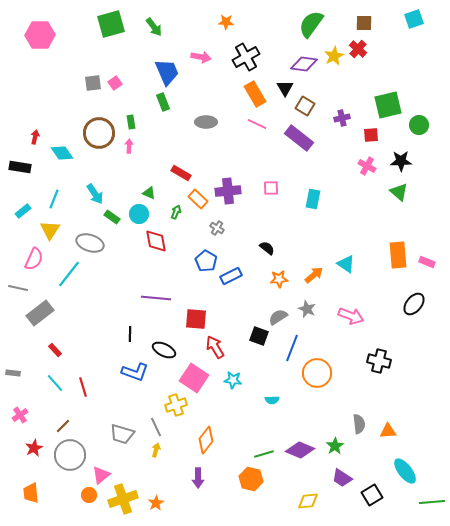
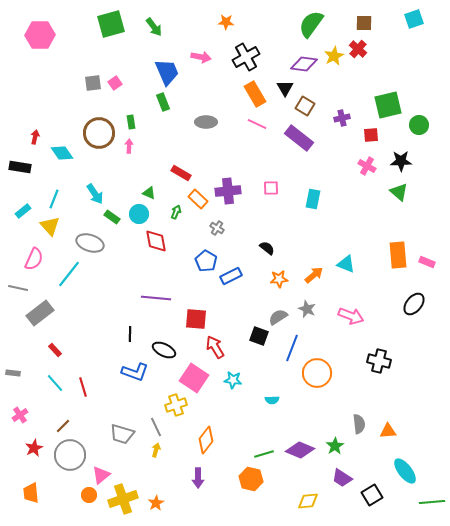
yellow triangle at (50, 230): moved 4 px up; rotated 15 degrees counterclockwise
cyan triangle at (346, 264): rotated 12 degrees counterclockwise
